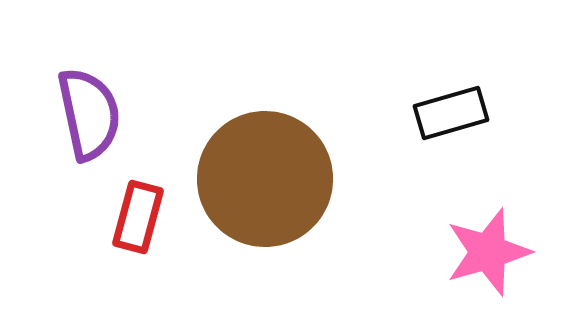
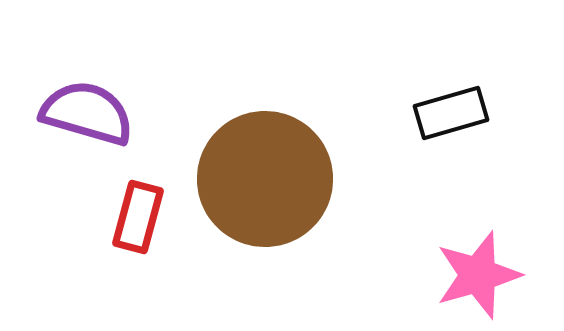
purple semicircle: moved 2 px left, 1 px up; rotated 62 degrees counterclockwise
pink star: moved 10 px left, 23 px down
